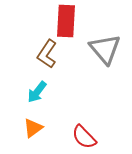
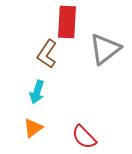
red rectangle: moved 1 px right, 1 px down
gray triangle: rotated 32 degrees clockwise
cyan arrow: rotated 20 degrees counterclockwise
